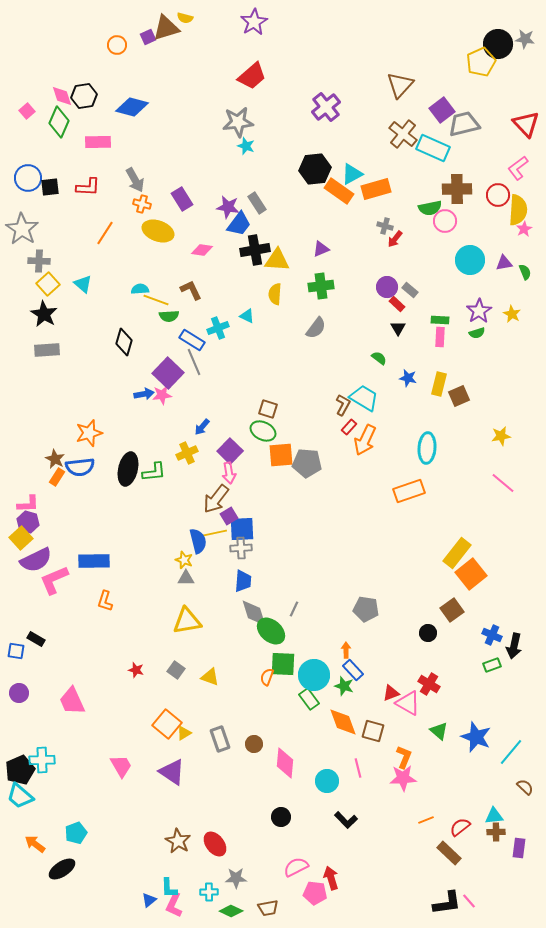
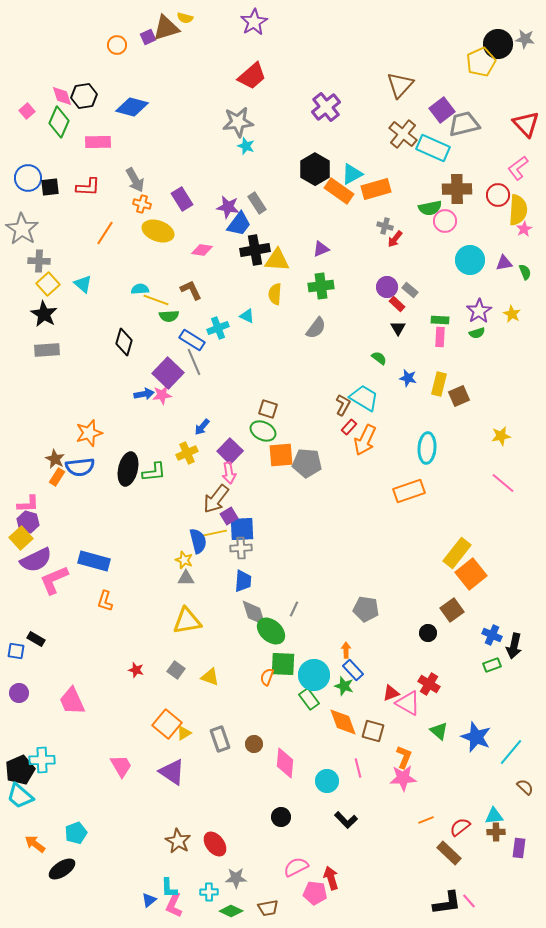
black hexagon at (315, 169): rotated 24 degrees counterclockwise
blue rectangle at (94, 561): rotated 16 degrees clockwise
